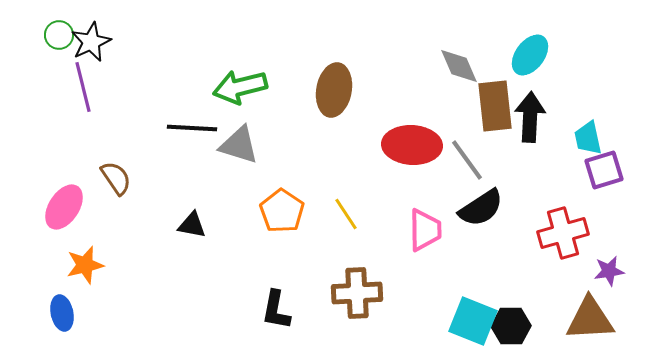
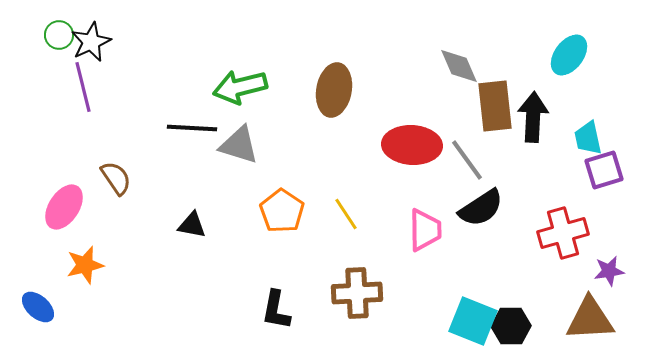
cyan ellipse: moved 39 px right
black arrow: moved 3 px right
blue ellipse: moved 24 px left, 6 px up; rotated 36 degrees counterclockwise
